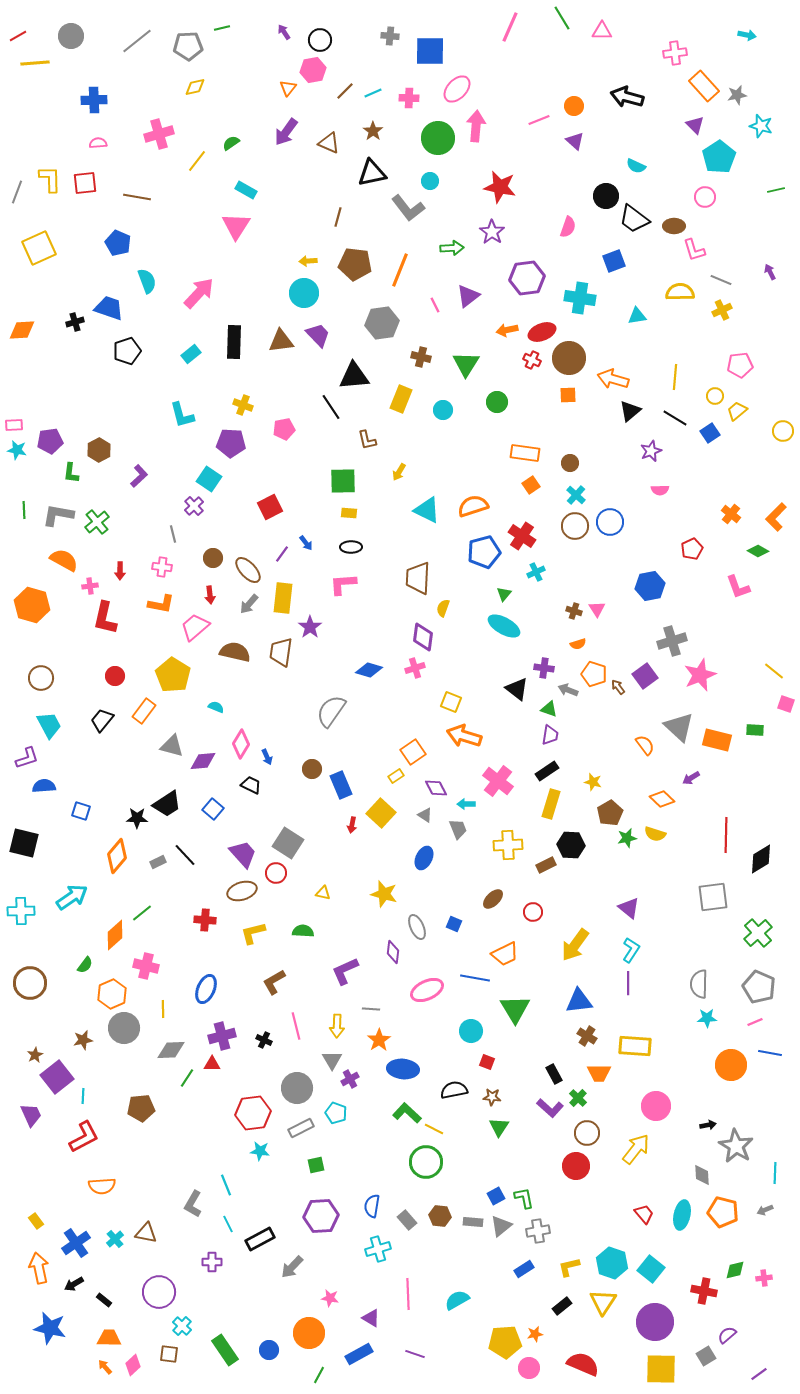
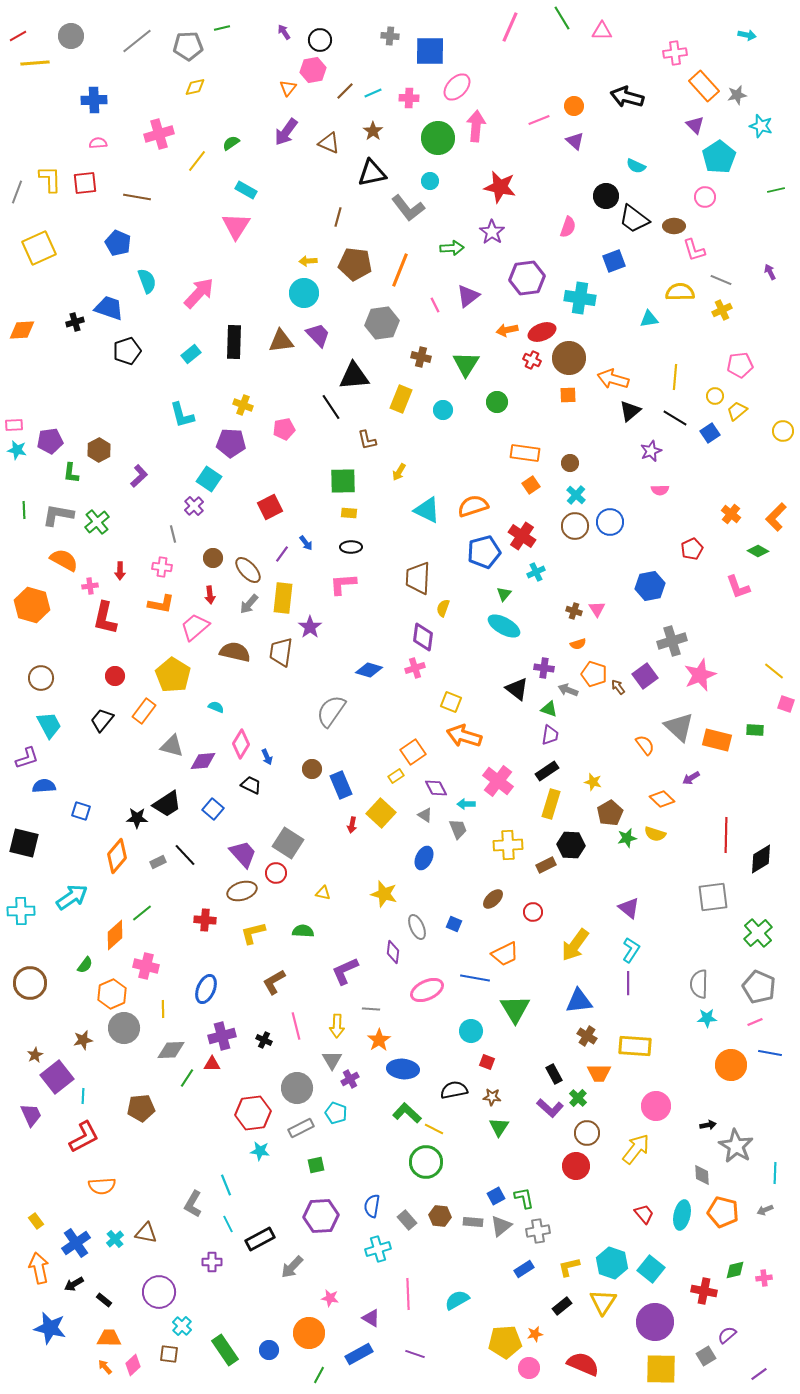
pink ellipse at (457, 89): moved 2 px up
cyan triangle at (637, 316): moved 12 px right, 3 px down
